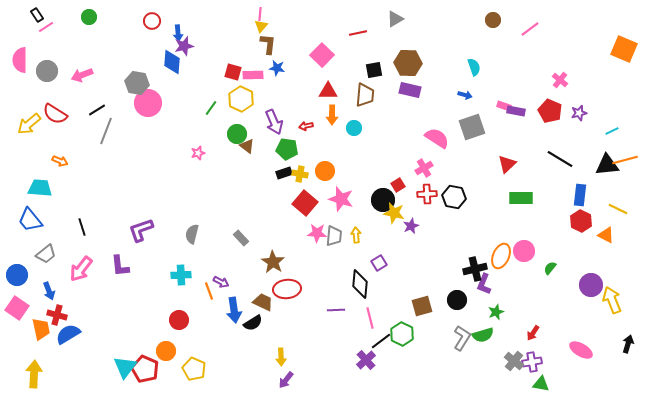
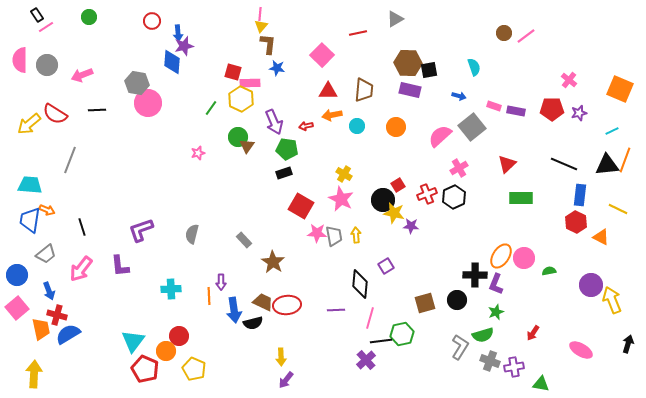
brown circle at (493, 20): moved 11 px right, 13 px down
pink line at (530, 29): moved 4 px left, 7 px down
orange square at (624, 49): moved 4 px left, 40 px down
black square at (374, 70): moved 55 px right
gray circle at (47, 71): moved 6 px up
pink rectangle at (253, 75): moved 3 px left, 8 px down
pink cross at (560, 80): moved 9 px right
brown trapezoid at (365, 95): moved 1 px left, 5 px up
blue arrow at (465, 95): moved 6 px left, 1 px down
pink rectangle at (504, 106): moved 10 px left
black line at (97, 110): rotated 30 degrees clockwise
red pentagon at (550, 111): moved 2 px right, 2 px up; rotated 25 degrees counterclockwise
orange arrow at (332, 115): rotated 78 degrees clockwise
gray square at (472, 127): rotated 20 degrees counterclockwise
cyan circle at (354, 128): moved 3 px right, 2 px up
gray line at (106, 131): moved 36 px left, 29 px down
green circle at (237, 134): moved 1 px right, 3 px down
pink semicircle at (437, 138): moved 3 px right, 2 px up; rotated 75 degrees counterclockwise
brown triangle at (247, 146): rotated 28 degrees clockwise
black line at (560, 159): moved 4 px right, 5 px down; rotated 8 degrees counterclockwise
orange line at (625, 160): rotated 55 degrees counterclockwise
orange arrow at (60, 161): moved 13 px left, 49 px down
pink cross at (424, 168): moved 35 px right
orange circle at (325, 171): moved 71 px right, 44 px up
yellow cross at (300, 174): moved 44 px right; rotated 21 degrees clockwise
cyan trapezoid at (40, 188): moved 10 px left, 3 px up
red cross at (427, 194): rotated 18 degrees counterclockwise
black hexagon at (454, 197): rotated 25 degrees clockwise
pink star at (341, 199): rotated 10 degrees clockwise
red square at (305, 203): moved 4 px left, 3 px down; rotated 10 degrees counterclockwise
blue trapezoid at (30, 220): rotated 48 degrees clockwise
red hexagon at (581, 221): moved 5 px left, 1 px down
purple star at (411, 226): rotated 28 degrees clockwise
orange triangle at (606, 235): moved 5 px left, 2 px down
gray trapezoid at (334, 236): rotated 15 degrees counterclockwise
gray rectangle at (241, 238): moved 3 px right, 2 px down
pink circle at (524, 251): moved 7 px down
orange ellipse at (501, 256): rotated 10 degrees clockwise
purple square at (379, 263): moved 7 px right, 3 px down
green semicircle at (550, 268): moved 1 px left, 3 px down; rotated 40 degrees clockwise
black cross at (475, 269): moved 6 px down; rotated 15 degrees clockwise
cyan cross at (181, 275): moved 10 px left, 14 px down
purple arrow at (221, 282): rotated 63 degrees clockwise
purple L-shape at (484, 284): moved 12 px right
red ellipse at (287, 289): moved 16 px down
orange line at (209, 291): moved 5 px down; rotated 18 degrees clockwise
brown square at (422, 306): moved 3 px right, 3 px up
pink square at (17, 308): rotated 15 degrees clockwise
pink line at (370, 318): rotated 30 degrees clockwise
red circle at (179, 320): moved 16 px down
black semicircle at (253, 323): rotated 18 degrees clockwise
green hexagon at (402, 334): rotated 20 degrees clockwise
gray L-shape at (462, 338): moved 2 px left, 9 px down
black line at (381, 341): rotated 30 degrees clockwise
gray cross at (514, 361): moved 24 px left; rotated 18 degrees counterclockwise
purple cross at (532, 362): moved 18 px left, 5 px down
cyan triangle at (125, 367): moved 8 px right, 26 px up
